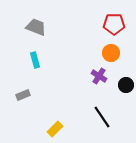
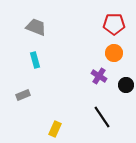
orange circle: moved 3 px right
yellow rectangle: rotated 21 degrees counterclockwise
